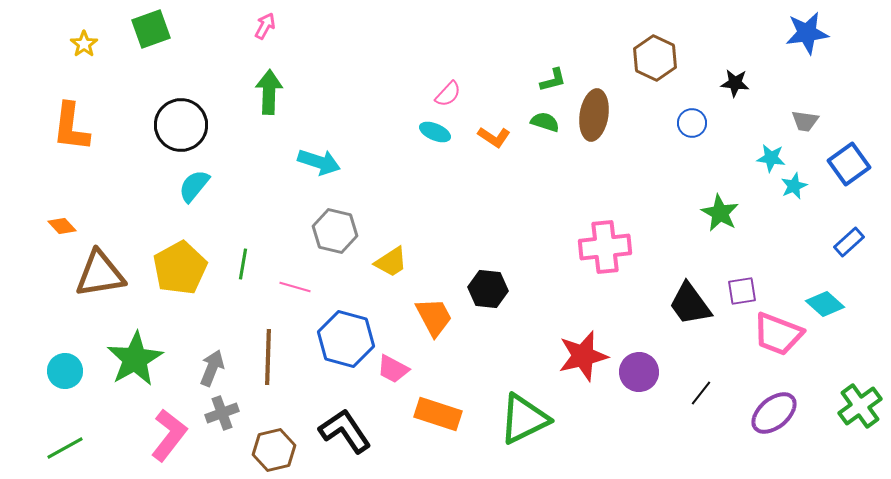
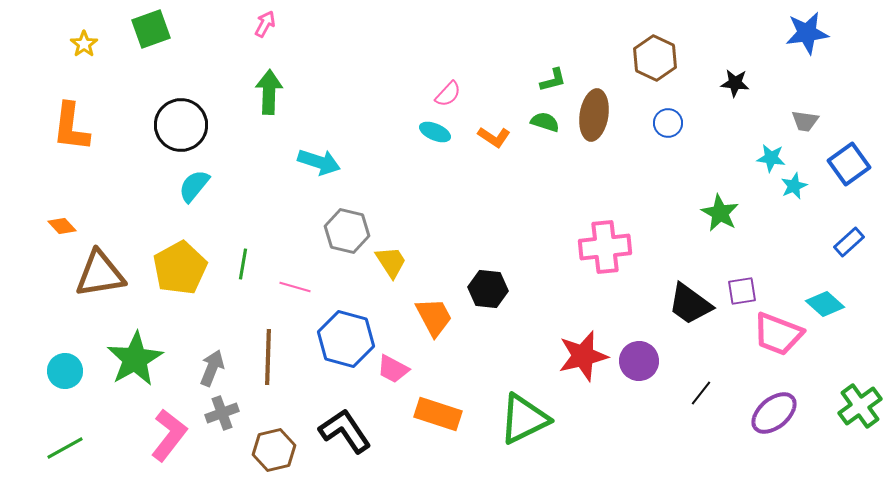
pink arrow at (265, 26): moved 2 px up
blue circle at (692, 123): moved 24 px left
gray hexagon at (335, 231): moved 12 px right
yellow trapezoid at (391, 262): rotated 90 degrees counterclockwise
black trapezoid at (690, 304): rotated 18 degrees counterclockwise
purple circle at (639, 372): moved 11 px up
